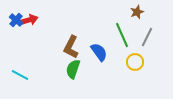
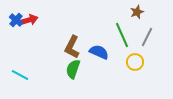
brown L-shape: moved 1 px right
blue semicircle: rotated 30 degrees counterclockwise
